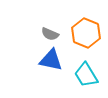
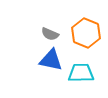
cyan trapezoid: moved 5 px left, 2 px up; rotated 120 degrees clockwise
